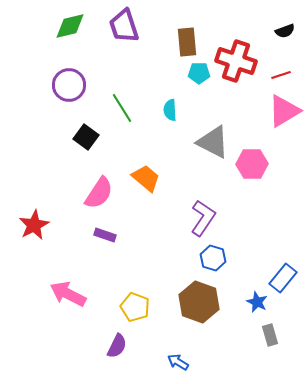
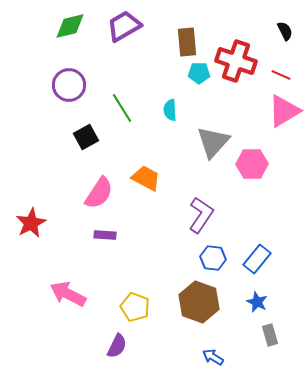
purple trapezoid: rotated 78 degrees clockwise
black semicircle: rotated 96 degrees counterclockwise
red line: rotated 42 degrees clockwise
black square: rotated 25 degrees clockwise
gray triangle: rotated 45 degrees clockwise
orange trapezoid: rotated 12 degrees counterclockwise
purple L-shape: moved 2 px left, 3 px up
red star: moved 3 px left, 2 px up
purple rectangle: rotated 15 degrees counterclockwise
blue hexagon: rotated 10 degrees counterclockwise
blue rectangle: moved 26 px left, 19 px up
blue arrow: moved 35 px right, 5 px up
